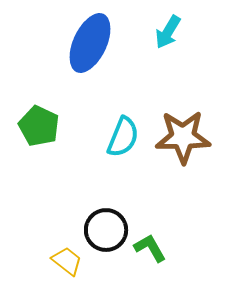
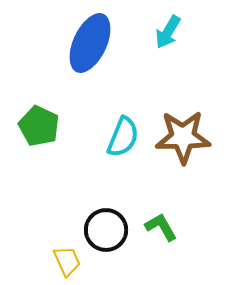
green L-shape: moved 11 px right, 21 px up
yellow trapezoid: rotated 28 degrees clockwise
